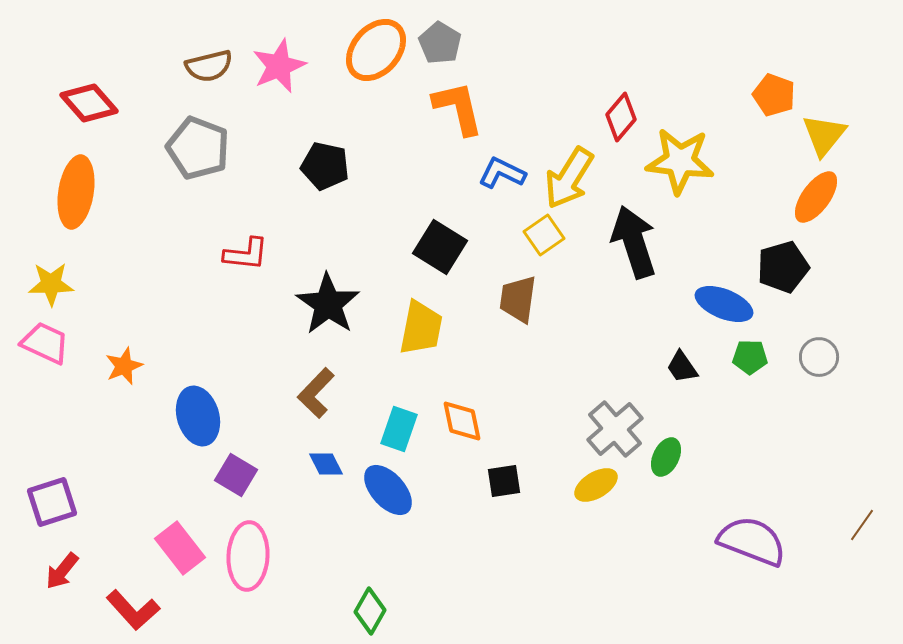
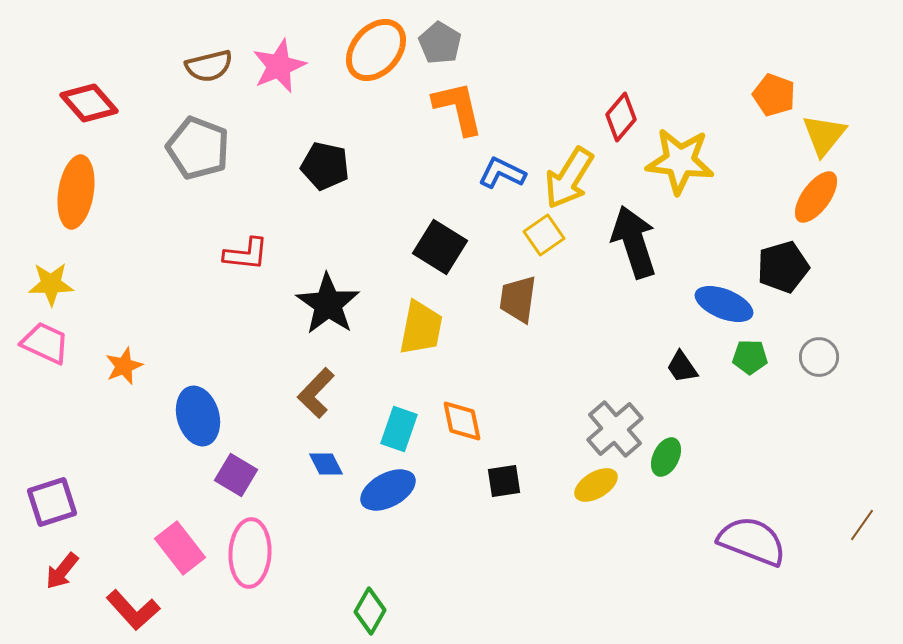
blue ellipse at (388, 490): rotated 76 degrees counterclockwise
pink ellipse at (248, 556): moved 2 px right, 3 px up
